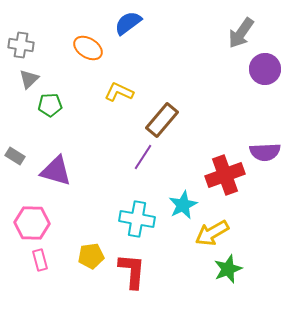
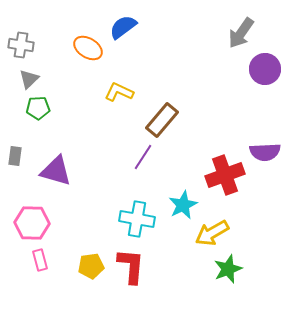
blue semicircle: moved 5 px left, 4 px down
green pentagon: moved 12 px left, 3 px down
gray rectangle: rotated 66 degrees clockwise
yellow pentagon: moved 10 px down
red L-shape: moved 1 px left, 5 px up
